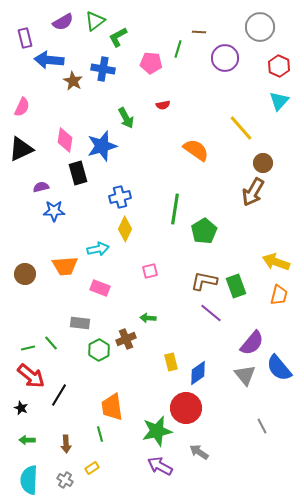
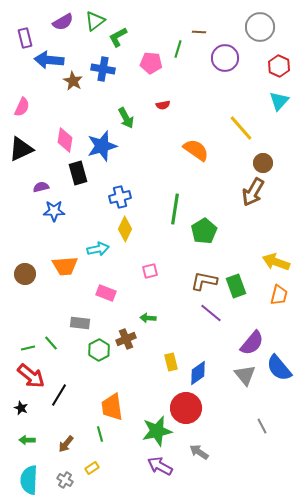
pink rectangle at (100, 288): moved 6 px right, 5 px down
brown arrow at (66, 444): rotated 42 degrees clockwise
